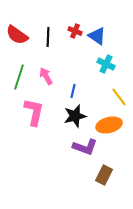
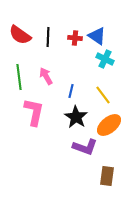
red cross: moved 7 px down; rotated 16 degrees counterclockwise
red semicircle: moved 3 px right
cyan cross: moved 1 px left, 5 px up
green line: rotated 25 degrees counterclockwise
blue line: moved 2 px left
yellow line: moved 16 px left, 2 px up
black star: moved 1 px right, 1 px down; rotated 25 degrees counterclockwise
orange ellipse: rotated 25 degrees counterclockwise
brown rectangle: moved 3 px right, 1 px down; rotated 18 degrees counterclockwise
